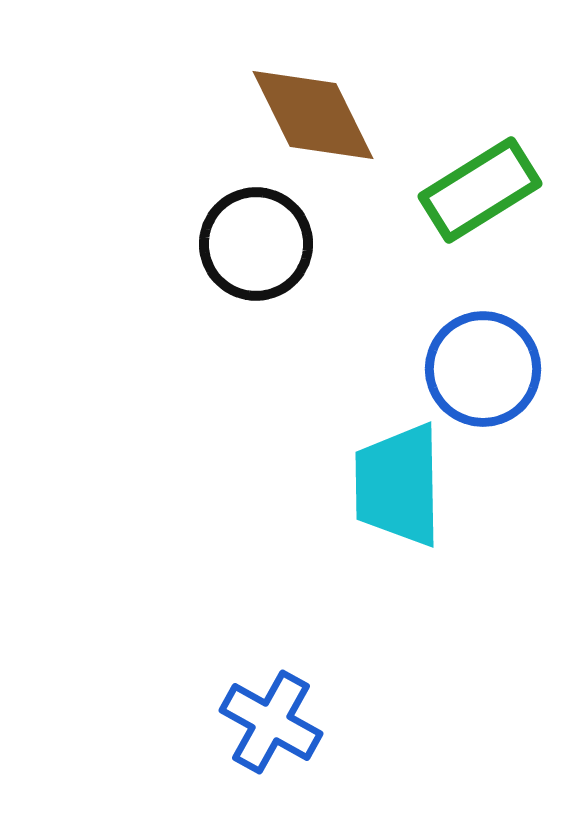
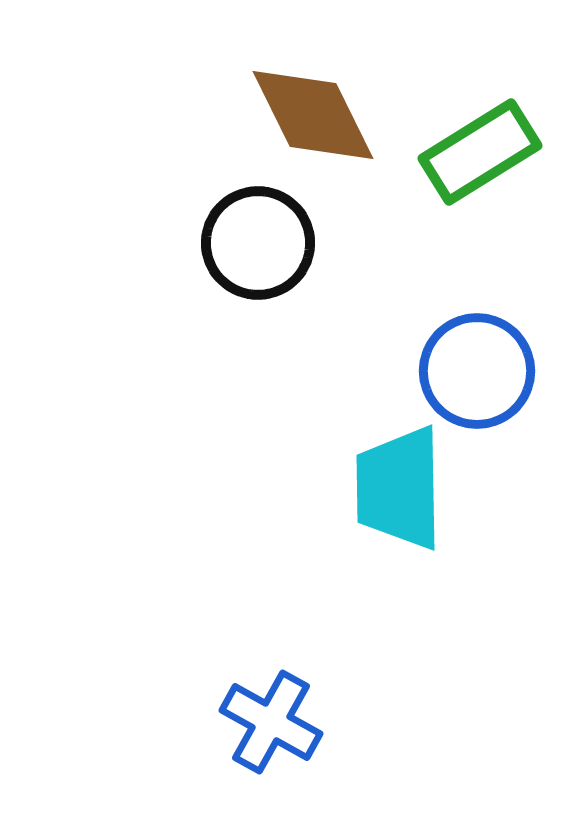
green rectangle: moved 38 px up
black circle: moved 2 px right, 1 px up
blue circle: moved 6 px left, 2 px down
cyan trapezoid: moved 1 px right, 3 px down
